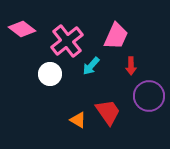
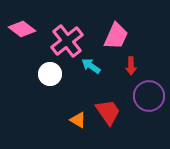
cyan arrow: rotated 84 degrees clockwise
